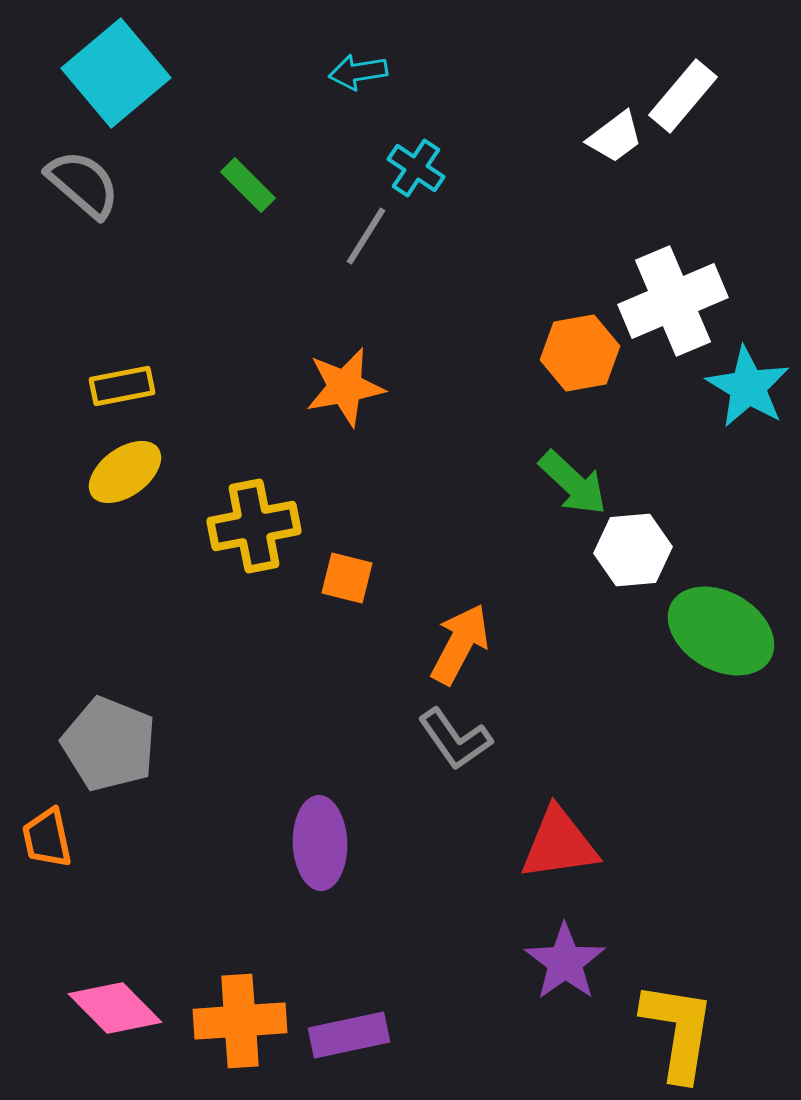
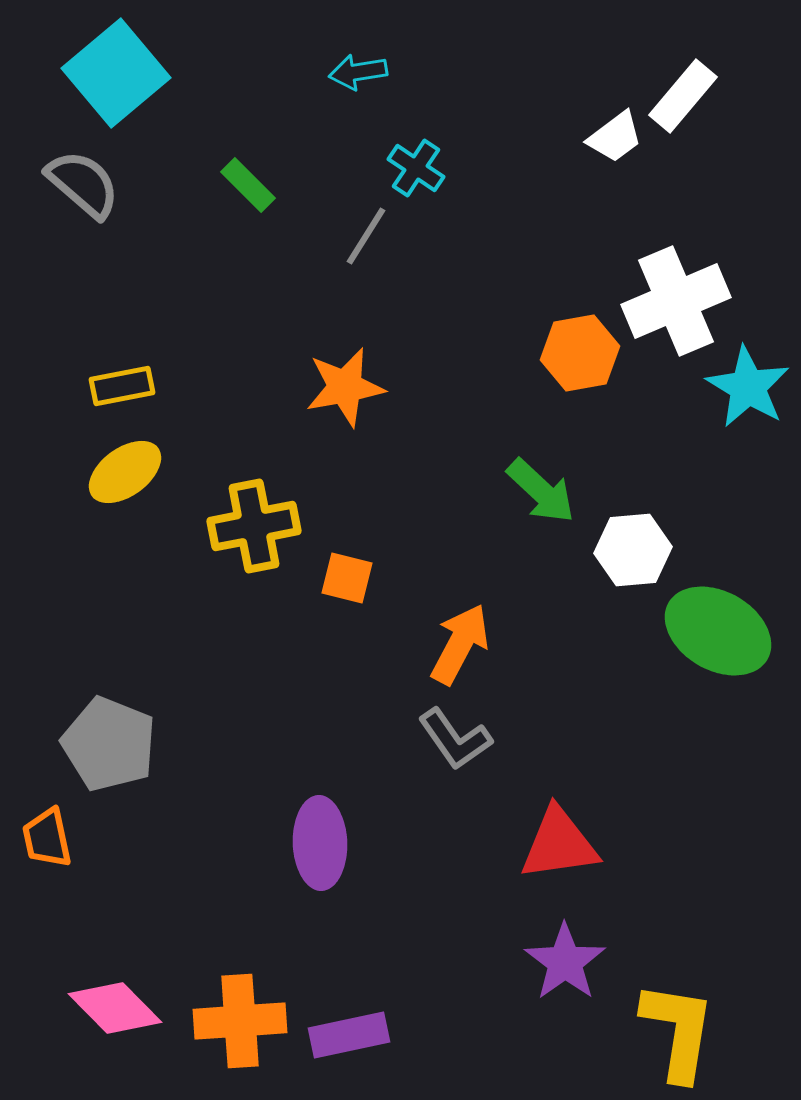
white cross: moved 3 px right
green arrow: moved 32 px left, 8 px down
green ellipse: moved 3 px left
